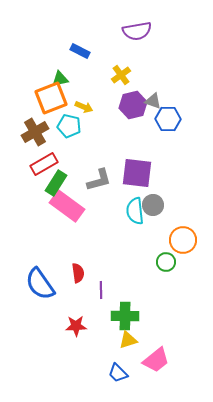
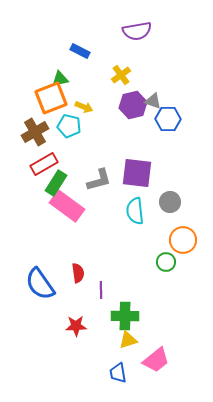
gray circle: moved 17 px right, 3 px up
blue trapezoid: rotated 35 degrees clockwise
